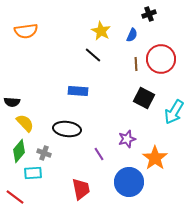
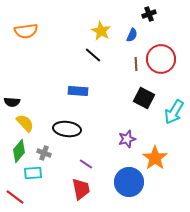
purple line: moved 13 px left, 10 px down; rotated 24 degrees counterclockwise
